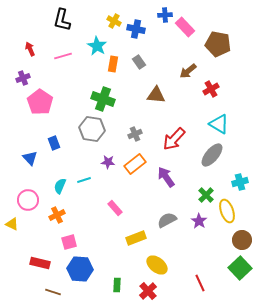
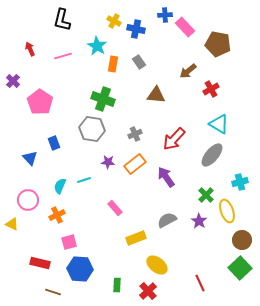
purple cross at (23, 78): moved 10 px left, 3 px down; rotated 24 degrees counterclockwise
